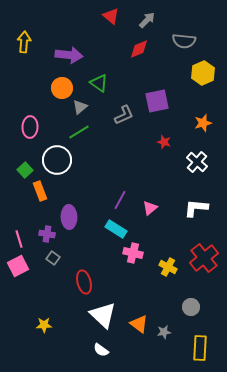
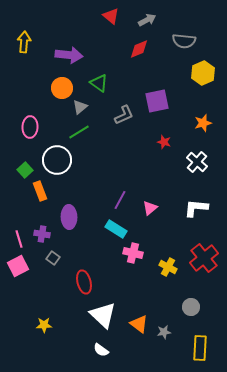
gray arrow: rotated 18 degrees clockwise
purple cross: moved 5 px left
